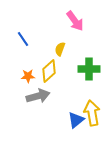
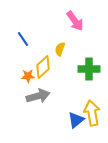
yellow diamond: moved 6 px left, 4 px up
